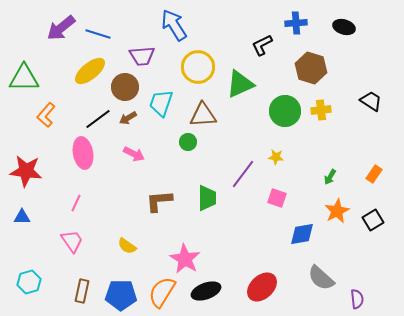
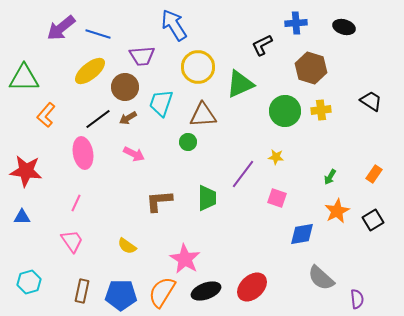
red ellipse at (262, 287): moved 10 px left
